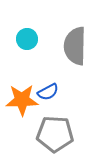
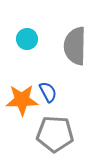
blue semicircle: rotated 90 degrees counterclockwise
